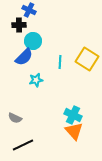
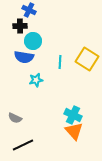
black cross: moved 1 px right, 1 px down
blue semicircle: rotated 54 degrees clockwise
